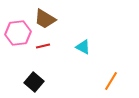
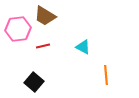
brown trapezoid: moved 3 px up
pink hexagon: moved 4 px up
orange line: moved 5 px left, 6 px up; rotated 36 degrees counterclockwise
